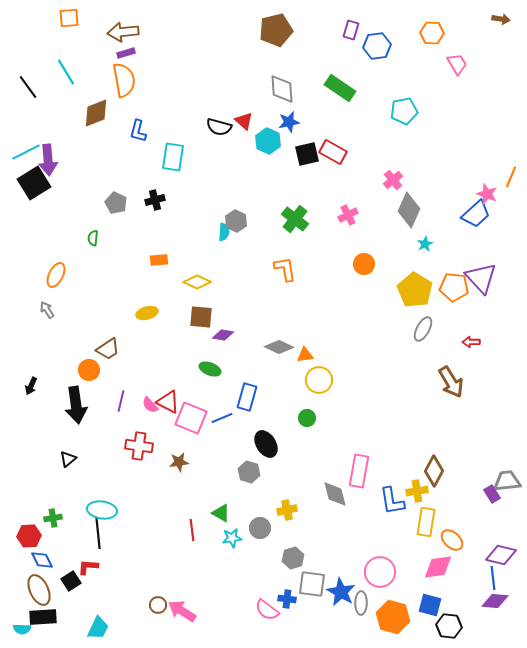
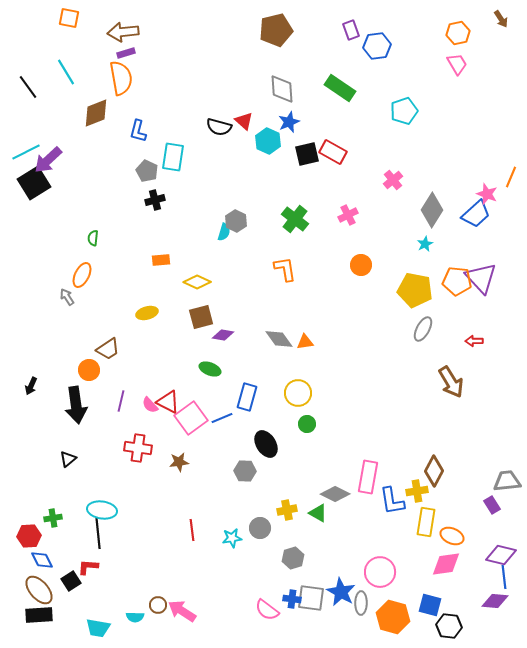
orange square at (69, 18): rotated 15 degrees clockwise
brown arrow at (501, 19): rotated 48 degrees clockwise
purple rectangle at (351, 30): rotated 36 degrees counterclockwise
orange hexagon at (432, 33): moved 26 px right; rotated 15 degrees counterclockwise
orange semicircle at (124, 80): moved 3 px left, 2 px up
cyan pentagon at (404, 111): rotated 8 degrees counterclockwise
blue star at (289, 122): rotated 10 degrees counterclockwise
purple arrow at (48, 160): rotated 52 degrees clockwise
gray pentagon at (116, 203): moved 31 px right, 32 px up
gray diamond at (409, 210): moved 23 px right; rotated 8 degrees clockwise
cyan semicircle at (224, 232): rotated 12 degrees clockwise
orange rectangle at (159, 260): moved 2 px right
orange circle at (364, 264): moved 3 px left, 1 px down
orange ellipse at (56, 275): moved 26 px right
orange pentagon at (454, 287): moved 3 px right, 6 px up
yellow pentagon at (415, 290): rotated 20 degrees counterclockwise
gray arrow at (47, 310): moved 20 px right, 13 px up
brown square at (201, 317): rotated 20 degrees counterclockwise
red arrow at (471, 342): moved 3 px right, 1 px up
gray diamond at (279, 347): moved 8 px up; rotated 28 degrees clockwise
orange triangle at (305, 355): moved 13 px up
yellow circle at (319, 380): moved 21 px left, 13 px down
pink square at (191, 418): rotated 32 degrees clockwise
green circle at (307, 418): moved 6 px down
red cross at (139, 446): moved 1 px left, 2 px down
pink rectangle at (359, 471): moved 9 px right, 6 px down
gray hexagon at (249, 472): moved 4 px left, 1 px up; rotated 15 degrees counterclockwise
gray diamond at (335, 494): rotated 48 degrees counterclockwise
purple rectangle at (492, 494): moved 11 px down
green triangle at (221, 513): moved 97 px right
orange ellipse at (452, 540): moved 4 px up; rotated 20 degrees counterclockwise
pink diamond at (438, 567): moved 8 px right, 3 px up
blue line at (493, 578): moved 11 px right, 1 px up
gray square at (312, 584): moved 1 px left, 14 px down
brown ellipse at (39, 590): rotated 16 degrees counterclockwise
blue cross at (287, 599): moved 5 px right
black rectangle at (43, 617): moved 4 px left, 2 px up
cyan trapezoid at (98, 628): rotated 75 degrees clockwise
cyan semicircle at (22, 629): moved 113 px right, 12 px up
